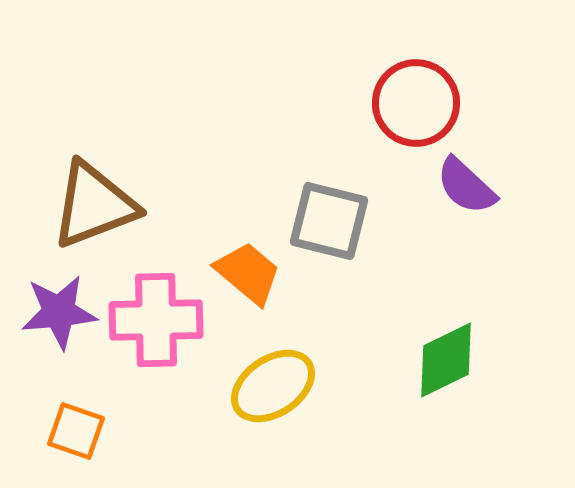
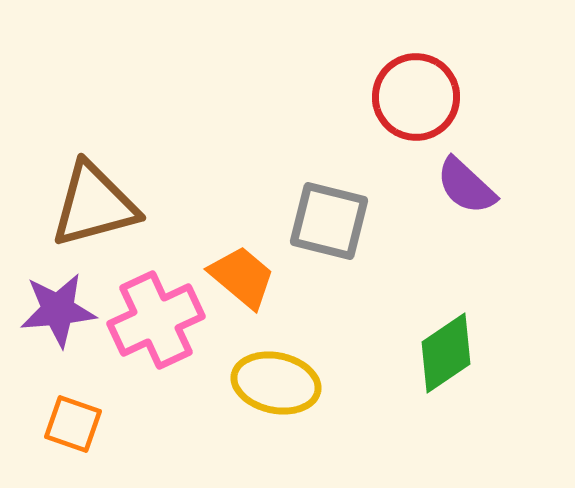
red circle: moved 6 px up
brown triangle: rotated 6 degrees clockwise
orange trapezoid: moved 6 px left, 4 px down
purple star: moved 1 px left, 2 px up
pink cross: rotated 24 degrees counterclockwise
green diamond: moved 7 px up; rotated 8 degrees counterclockwise
yellow ellipse: moved 3 px right, 3 px up; rotated 46 degrees clockwise
orange square: moved 3 px left, 7 px up
